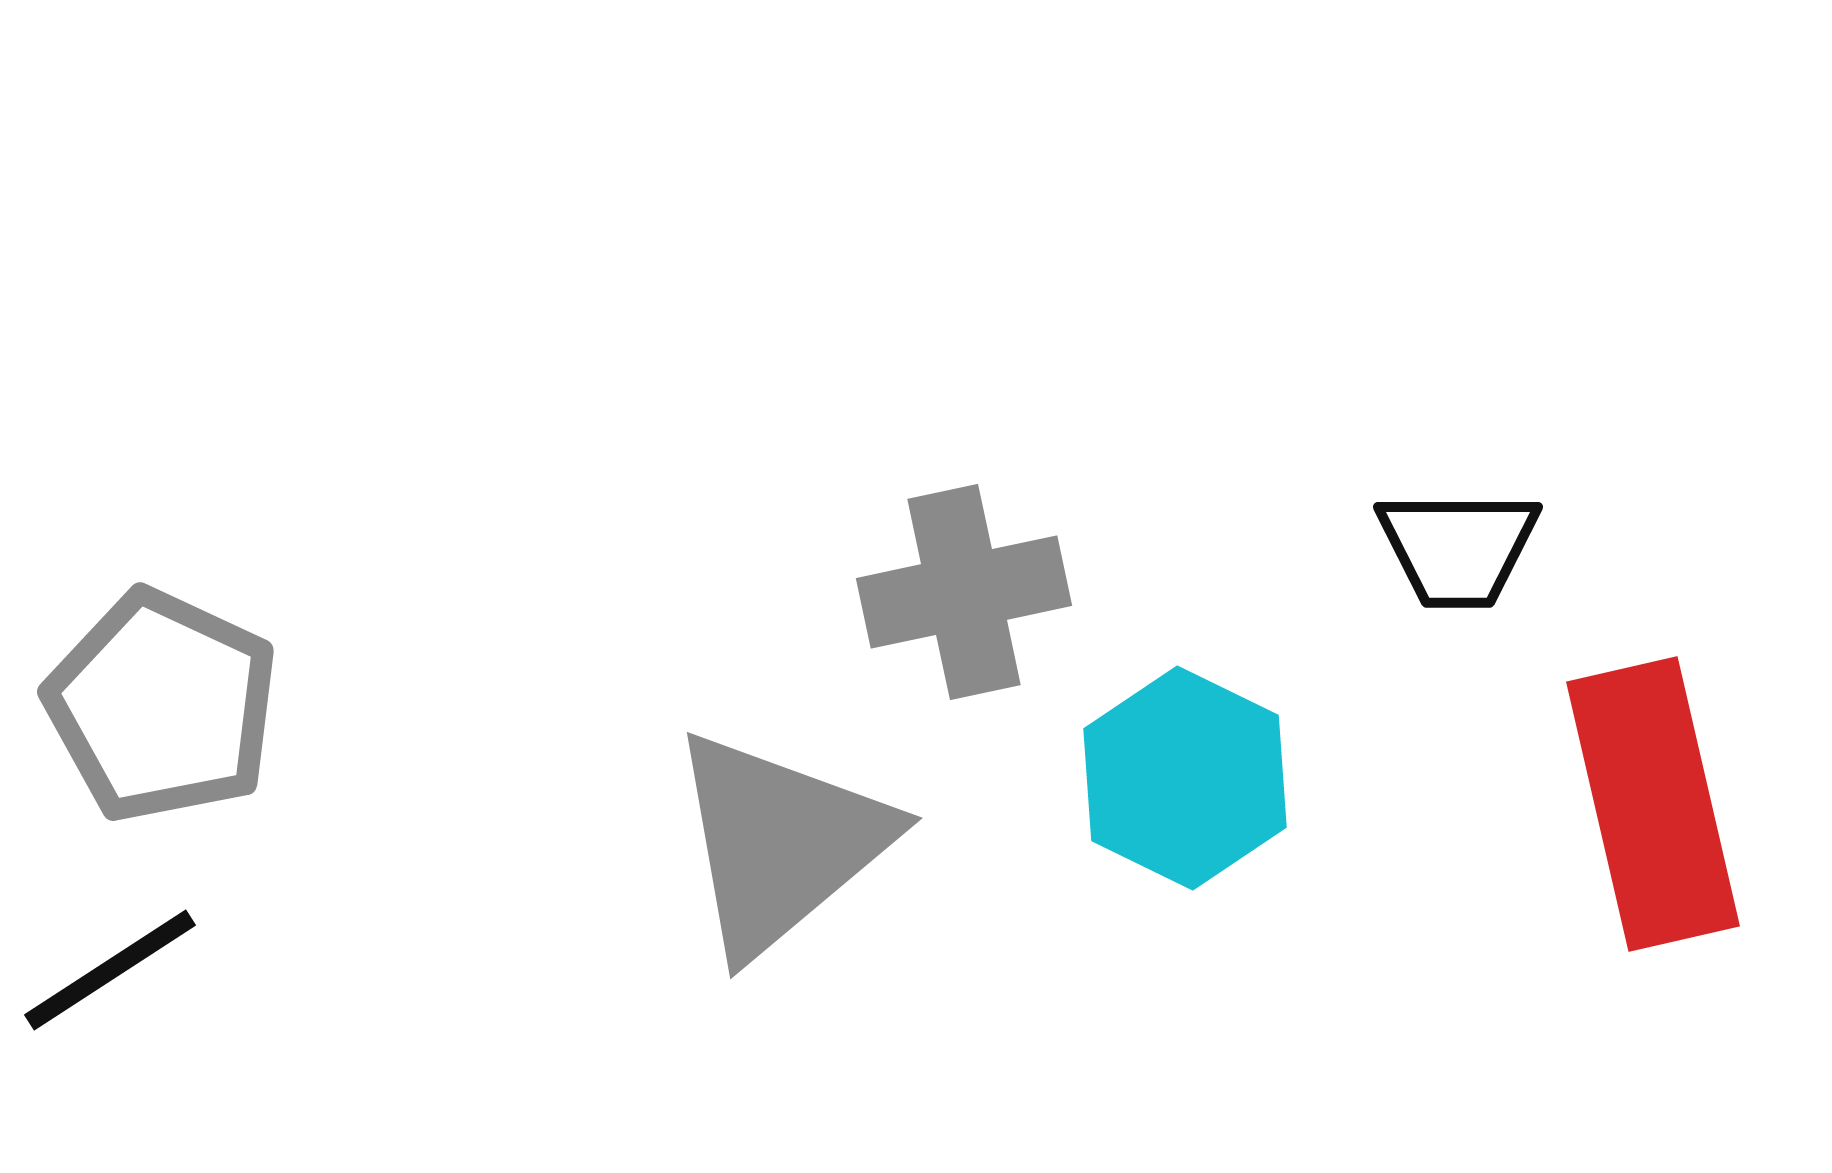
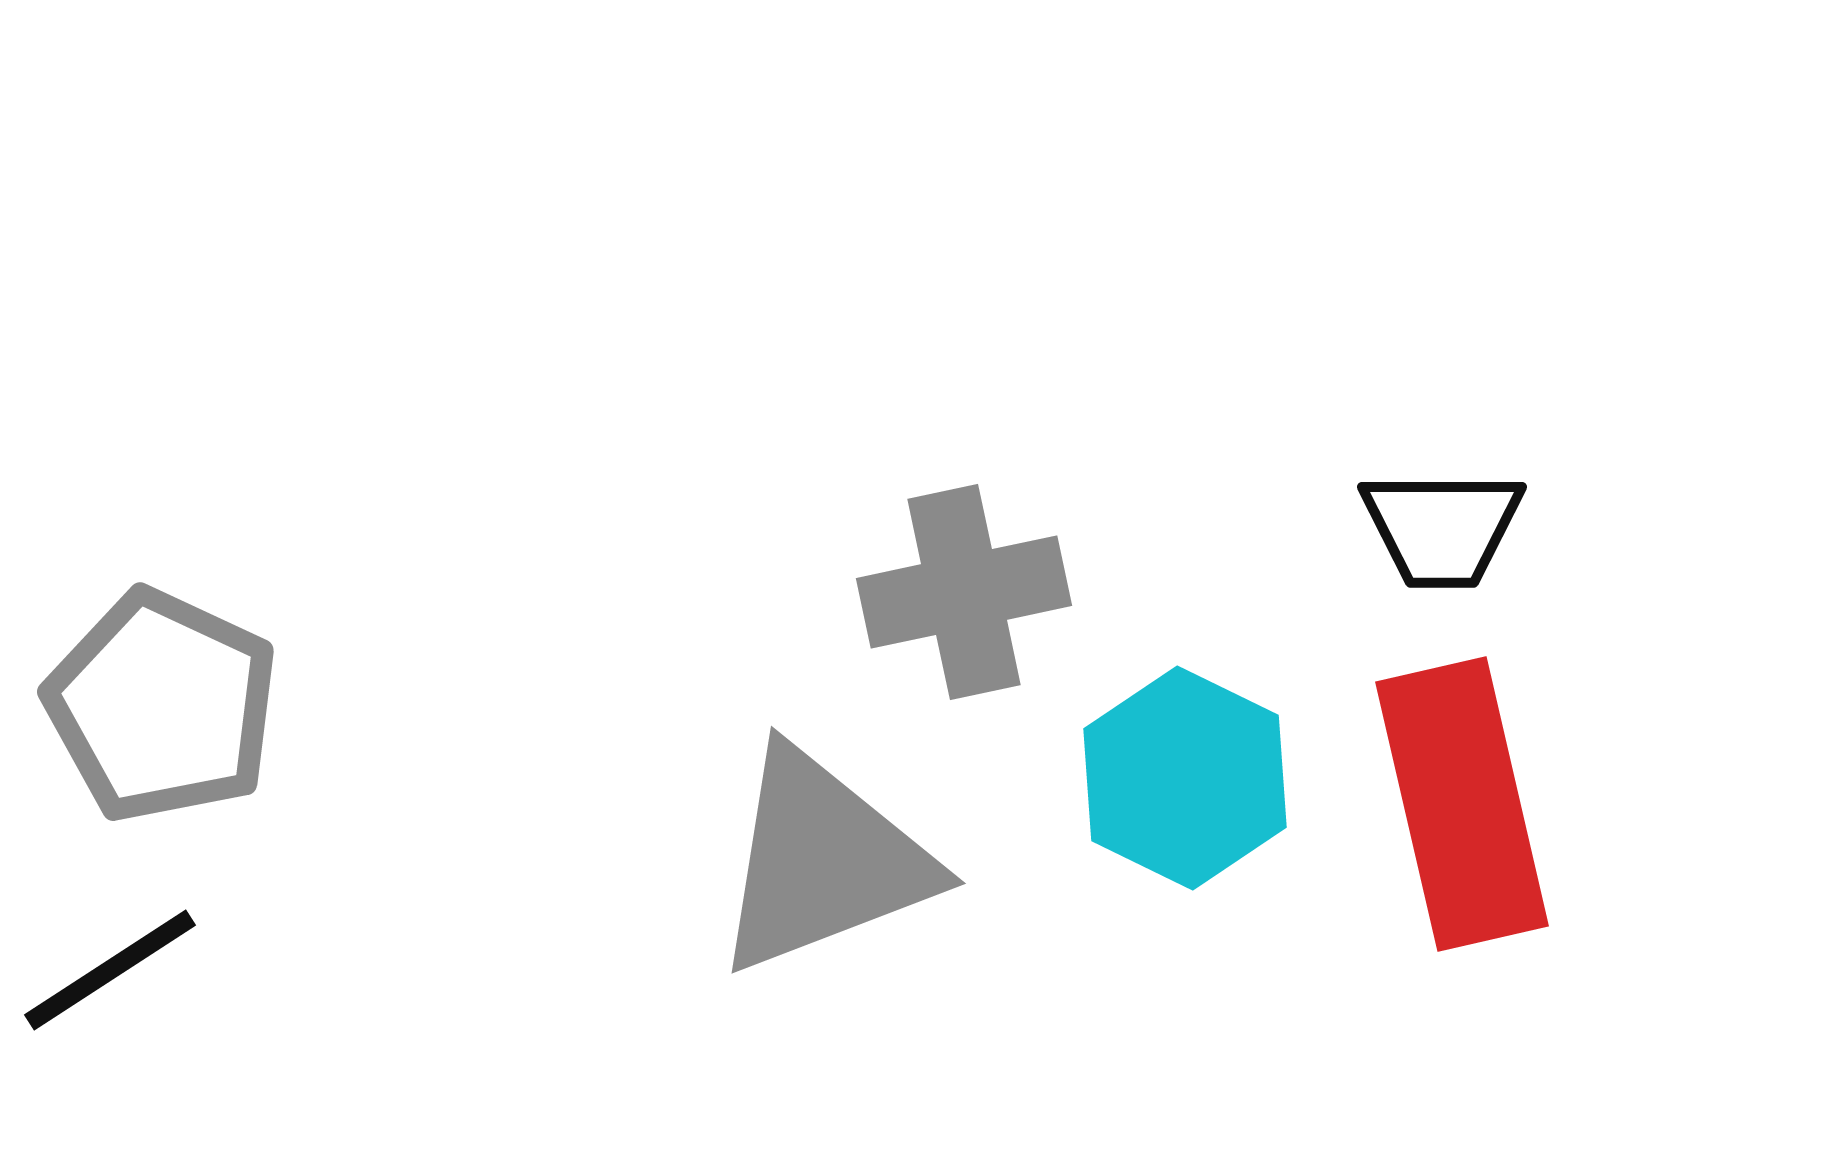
black trapezoid: moved 16 px left, 20 px up
red rectangle: moved 191 px left
gray triangle: moved 43 px right, 18 px down; rotated 19 degrees clockwise
